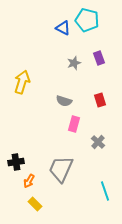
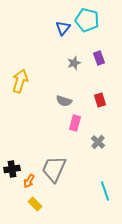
blue triangle: rotated 42 degrees clockwise
yellow arrow: moved 2 px left, 1 px up
pink rectangle: moved 1 px right, 1 px up
black cross: moved 4 px left, 7 px down
gray trapezoid: moved 7 px left
